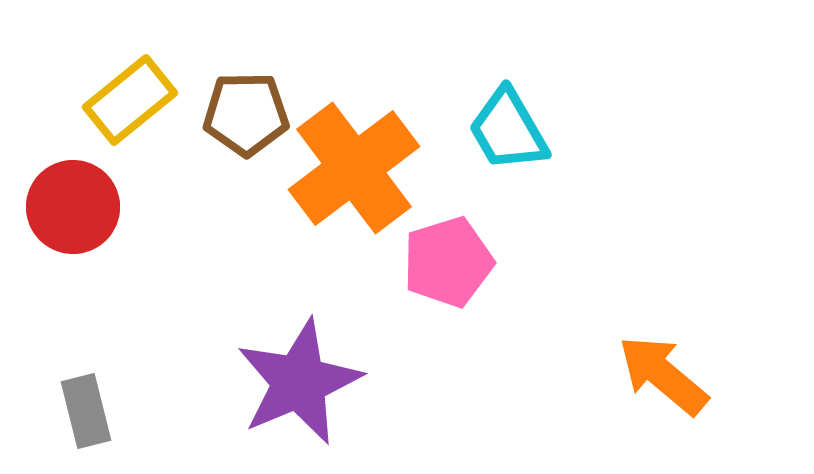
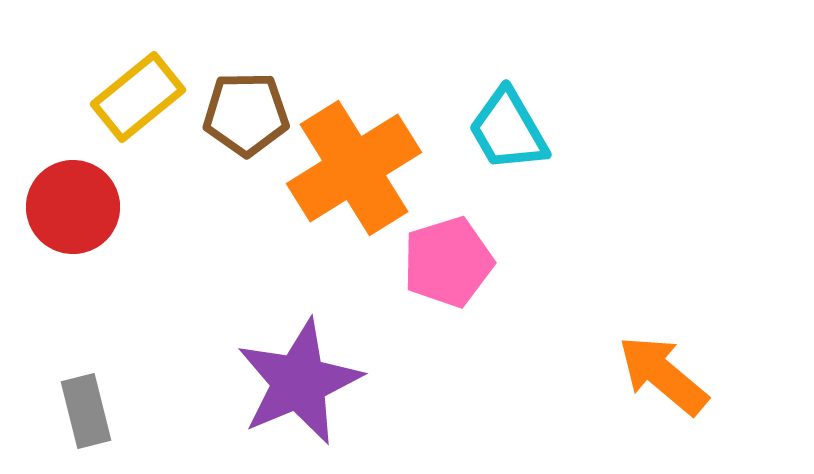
yellow rectangle: moved 8 px right, 3 px up
orange cross: rotated 5 degrees clockwise
